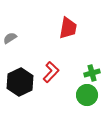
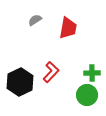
gray semicircle: moved 25 px right, 18 px up
green cross: rotated 14 degrees clockwise
